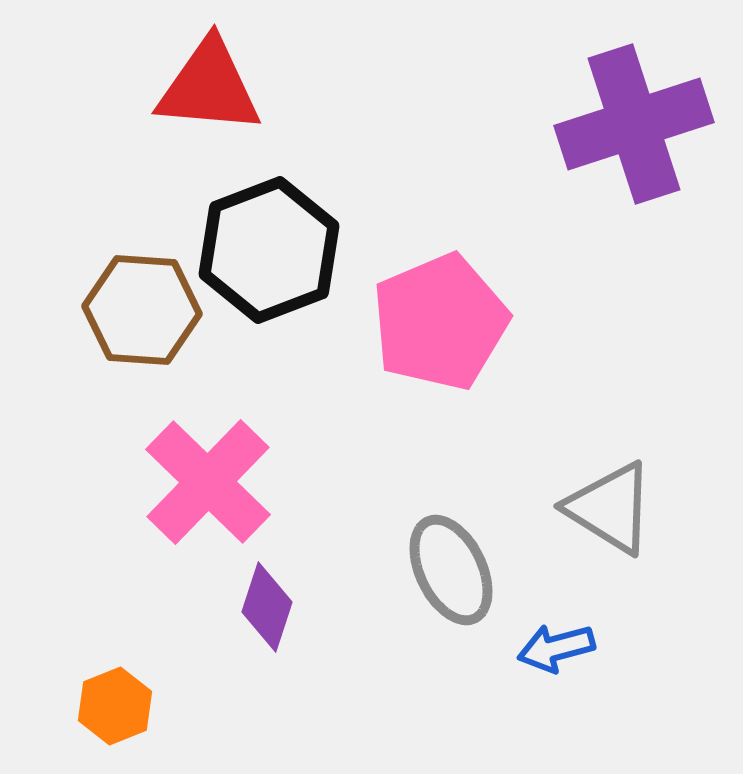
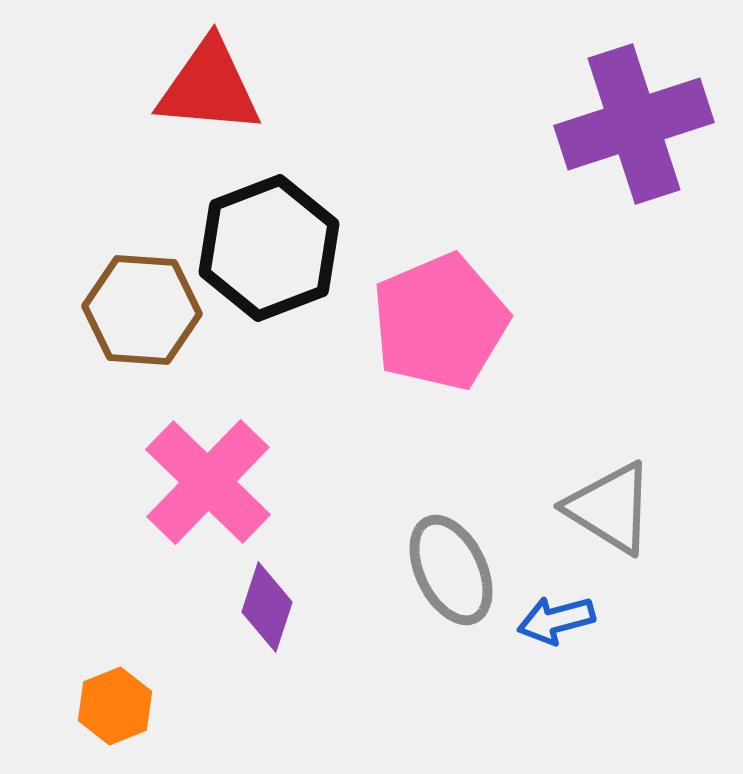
black hexagon: moved 2 px up
blue arrow: moved 28 px up
